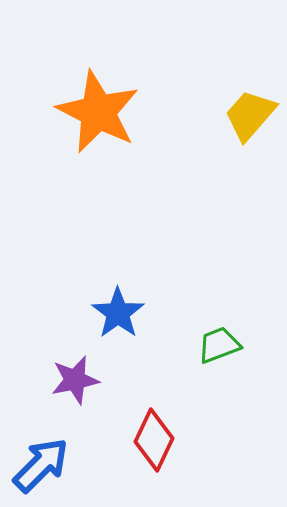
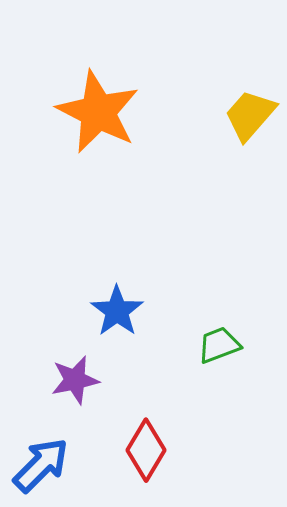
blue star: moved 1 px left, 2 px up
red diamond: moved 8 px left, 10 px down; rotated 6 degrees clockwise
